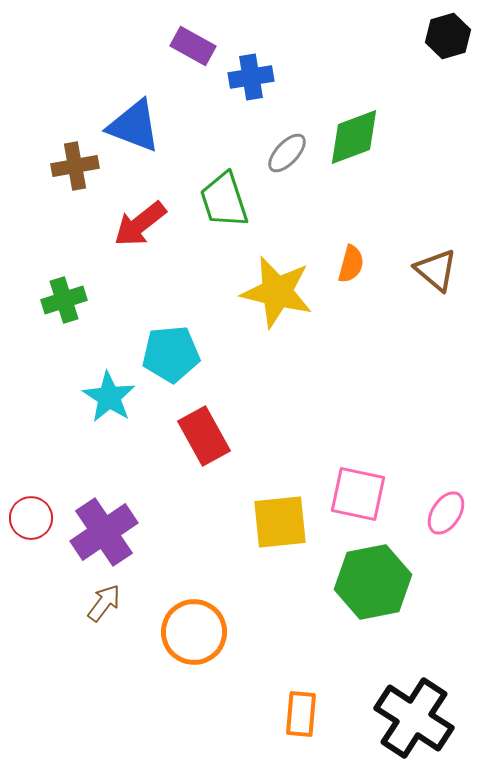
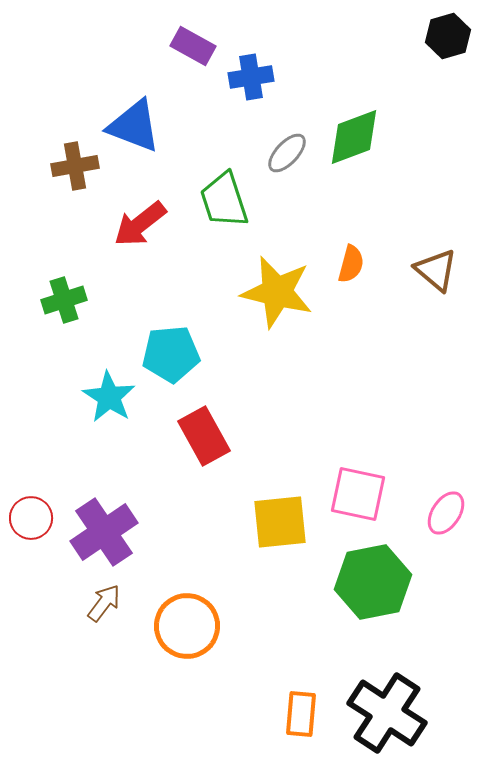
orange circle: moved 7 px left, 6 px up
black cross: moved 27 px left, 5 px up
